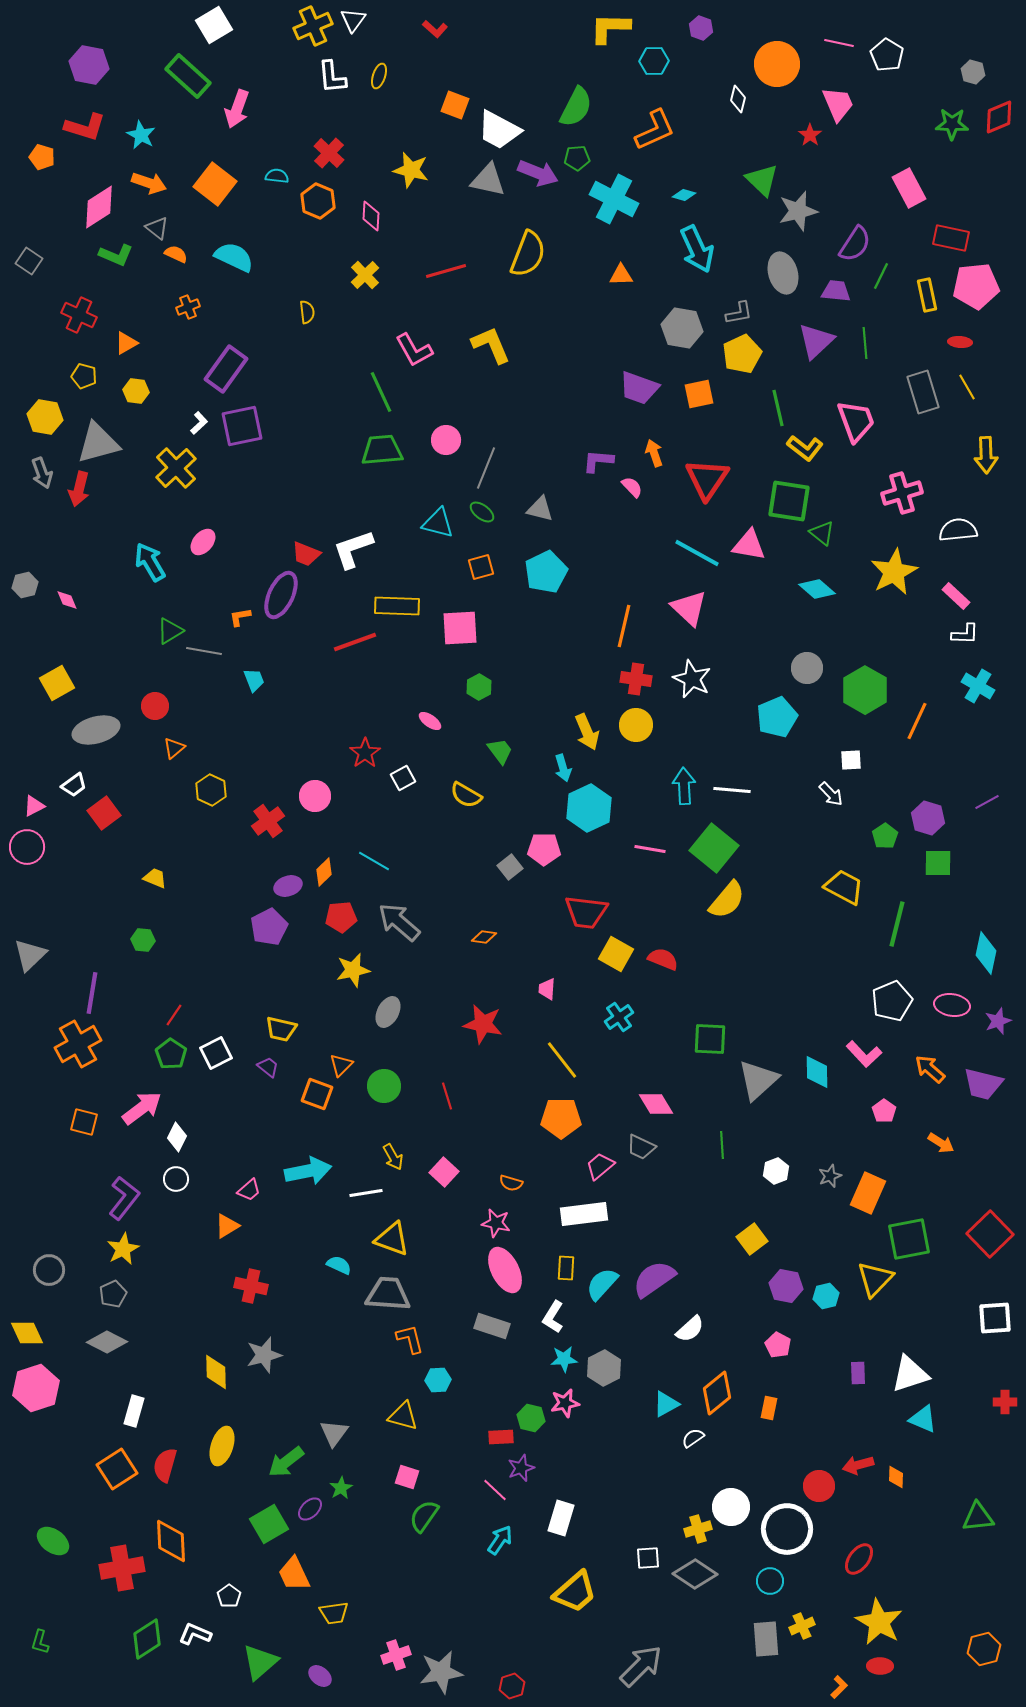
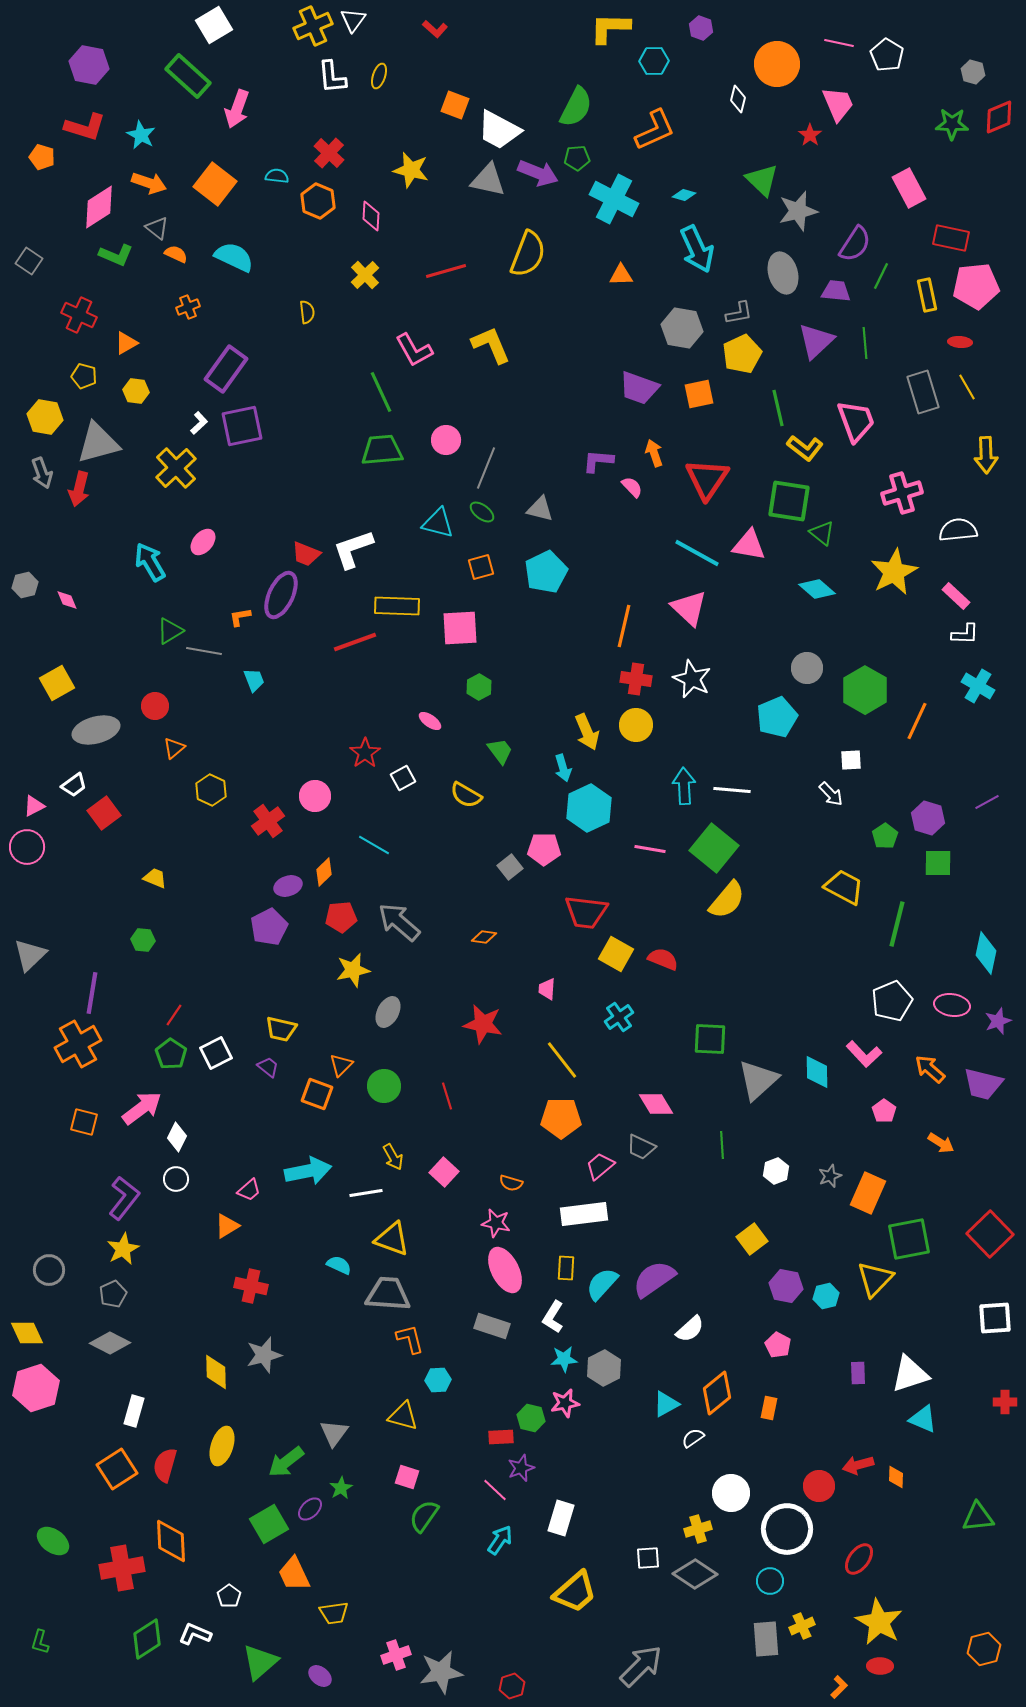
cyan line at (374, 861): moved 16 px up
gray diamond at (107, 1342): moved 3 px right, 1 px down
white circle at (731, 1507): moved 14 px up
